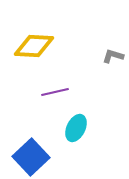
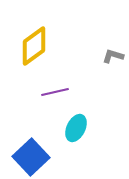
yellow diamond: rotated 39 degrees counterclockwise
